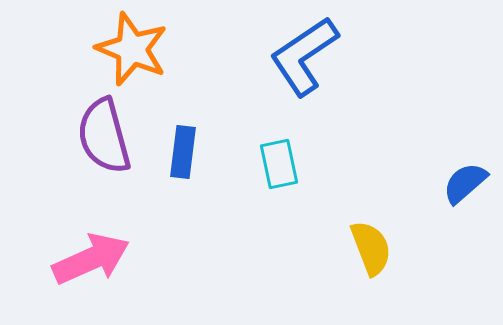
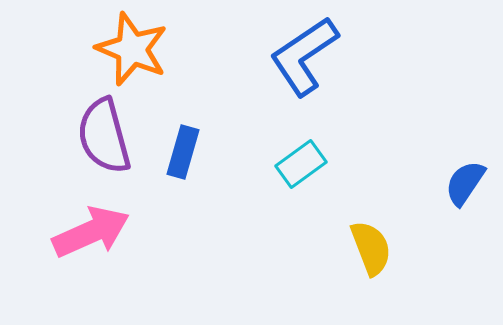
blue rectangle: rotated 9 degrees clockwise
cyan rectangle: moved 22 px right; rotated 66 degrees clockwise
blue semicircle: rotated 15 degrees counterclockwise
pink arrow: moved 27 px up
